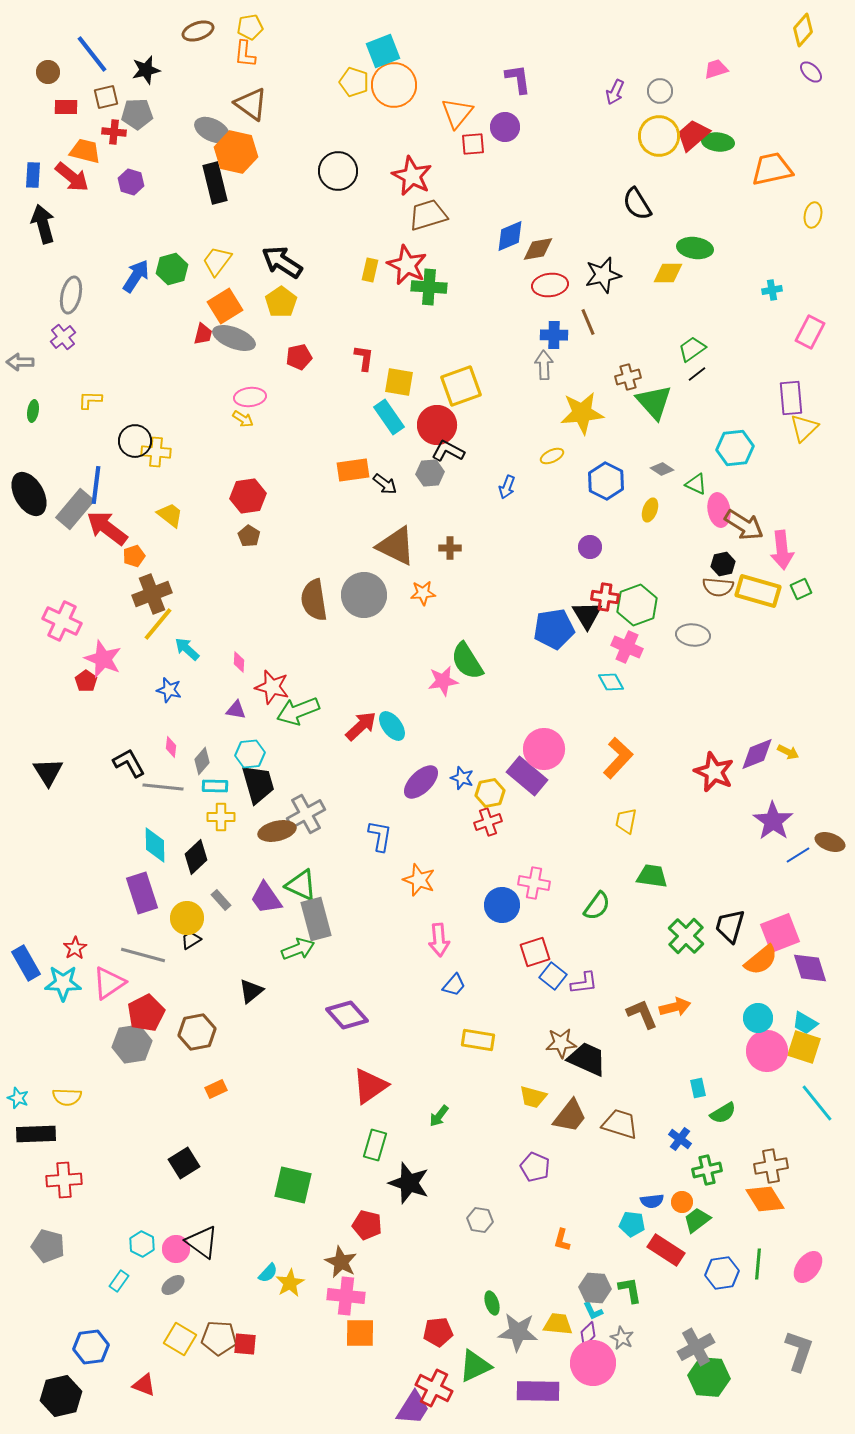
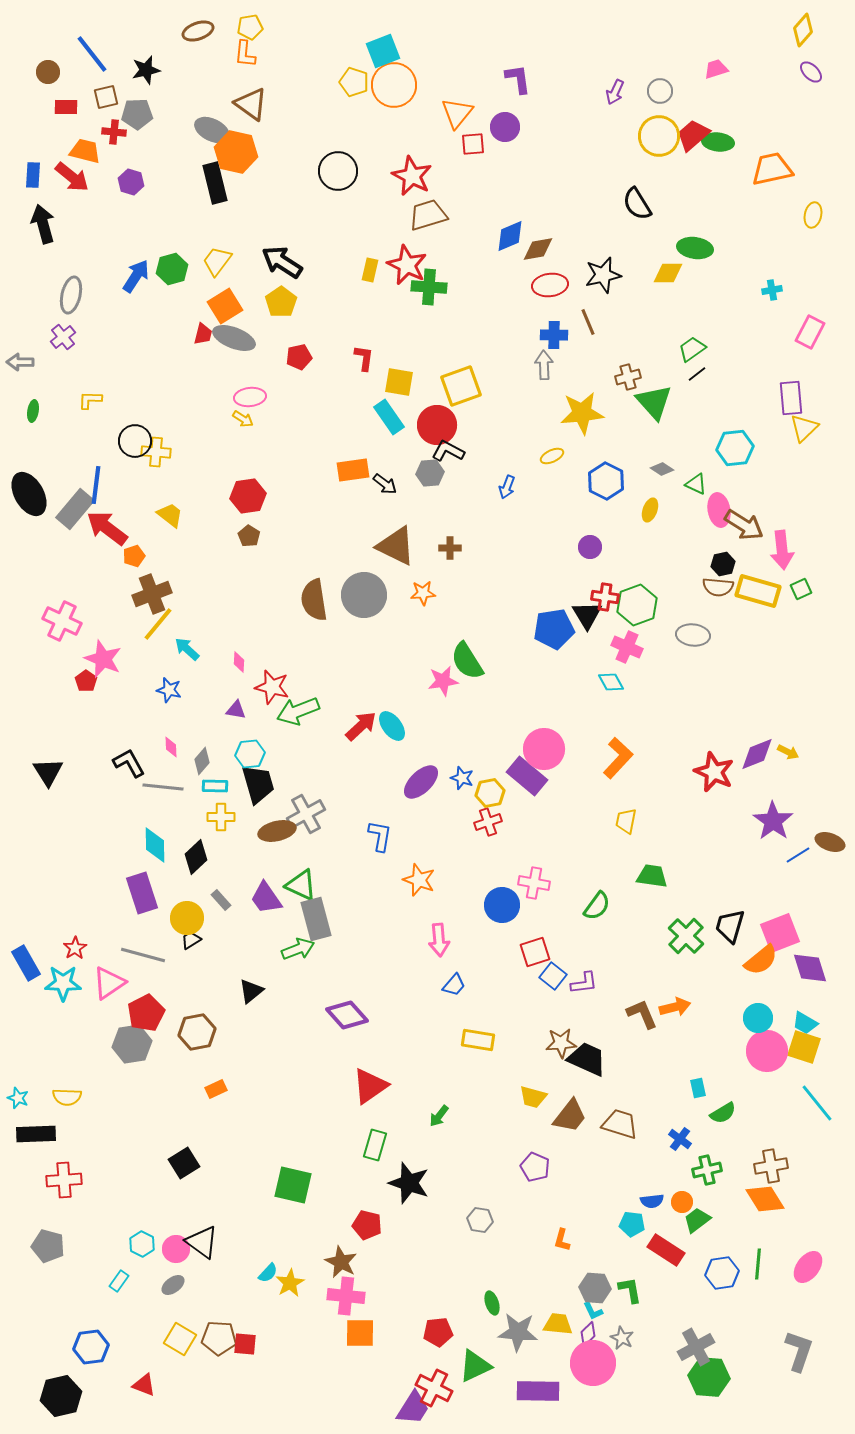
pink diamond at (171, 747): rotated 10 degrees counterclockwise
